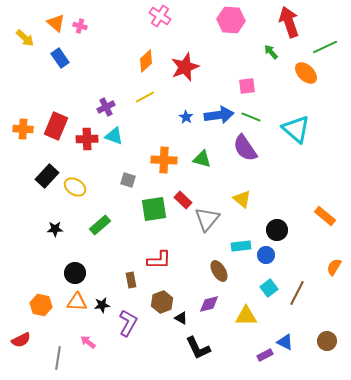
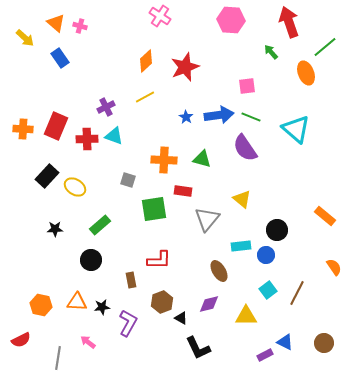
green line at (325, 47): rotated 15 degrees counterclockwise
orange ellipse at (306, 73): rotated 25 degrees clockwise
red rectangle at (183, 200): moved 9 px up; rotated 36 degrees counterclockwise
orange semicircle at (334, 267): rotated 114 degrees clockwise
black circle at (75, 273): moved 16 px right, 13 px up
cyan square at (269, 288): moved 1 px left, 2 px down
black star at (102, 305): moved 2 px down
brown circle at (327, 341): moved 3 px left, 2 px down
